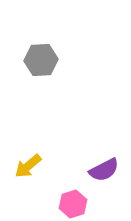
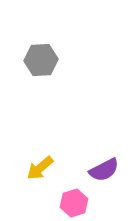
yellow arrow: moved 12 px right, 2 px down
pink hexagon: moved 1 px right, 1 px up
